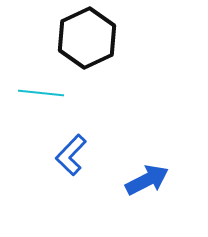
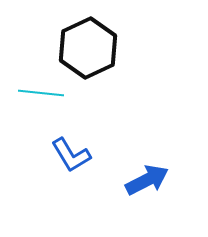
black hexagon: moved 1 px right, 10 px down
blue L-shape: rotated 75 degrees counterclockwise
